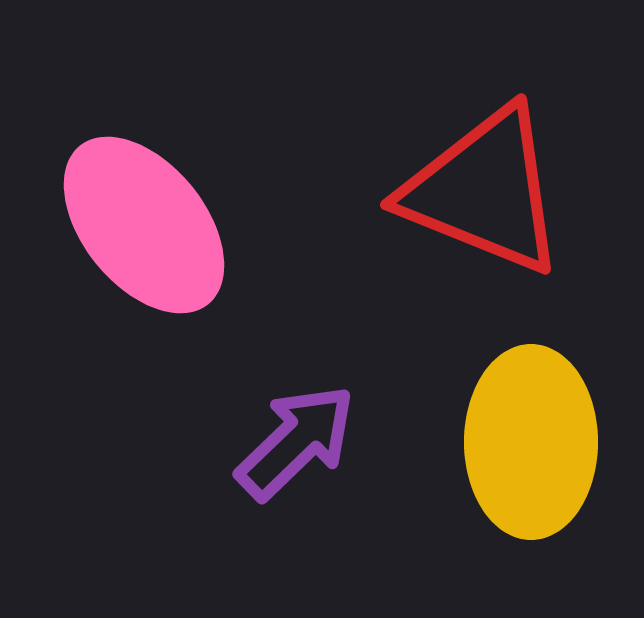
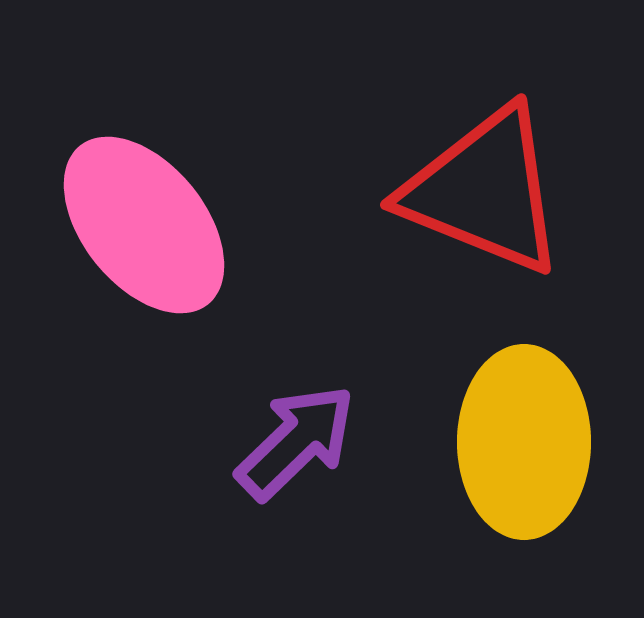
yellow ellipse: moved 7 px left
